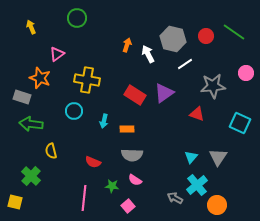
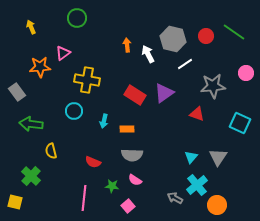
orange arrow: rotated 24 degrees counterclockwise
pink triangle: moved 6 px right, 1 px up
orange star: moved 11 px up; rotated 25 degrees counterclockwise
gray rectangle: moved 5 px left, 5 px up; rotated 36 degrees clockwise
